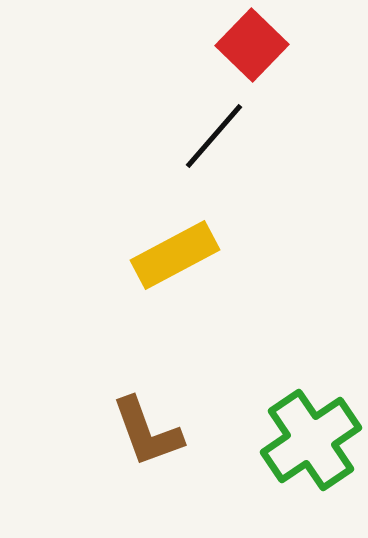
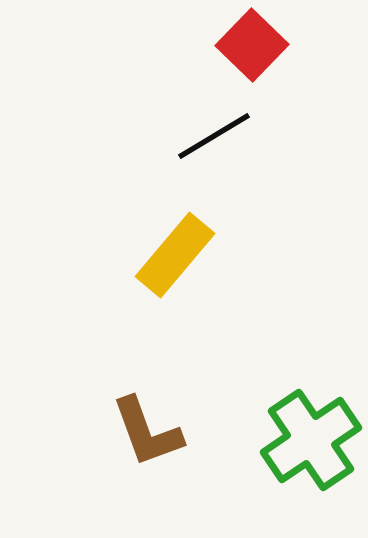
black line: rotated 18 degrees clockwise
yellow rectangle: rotated 22 degrees counterclockwise
